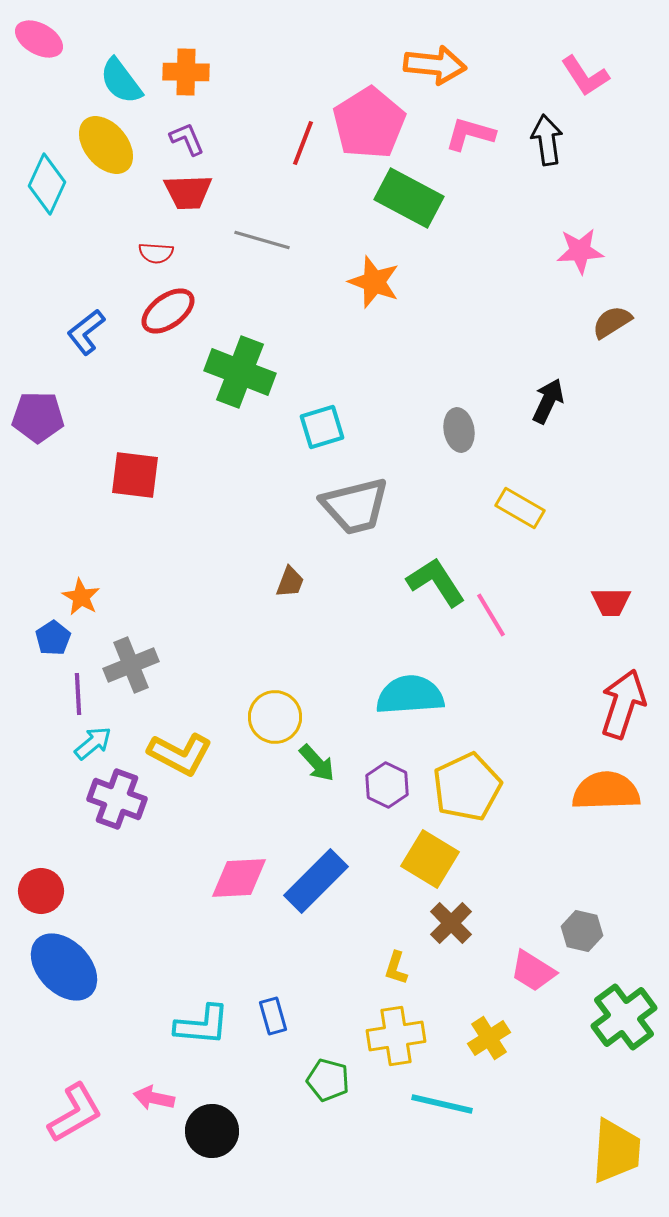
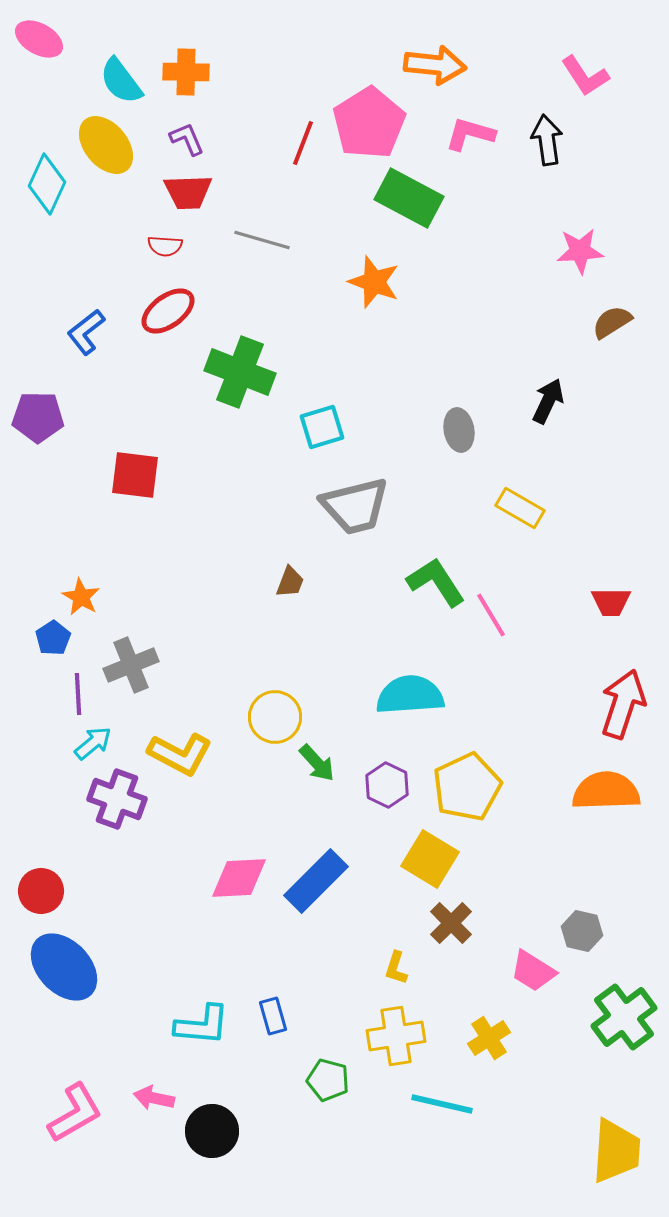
red semicircle at (156, 253): moved 9 px right, 7 px up
